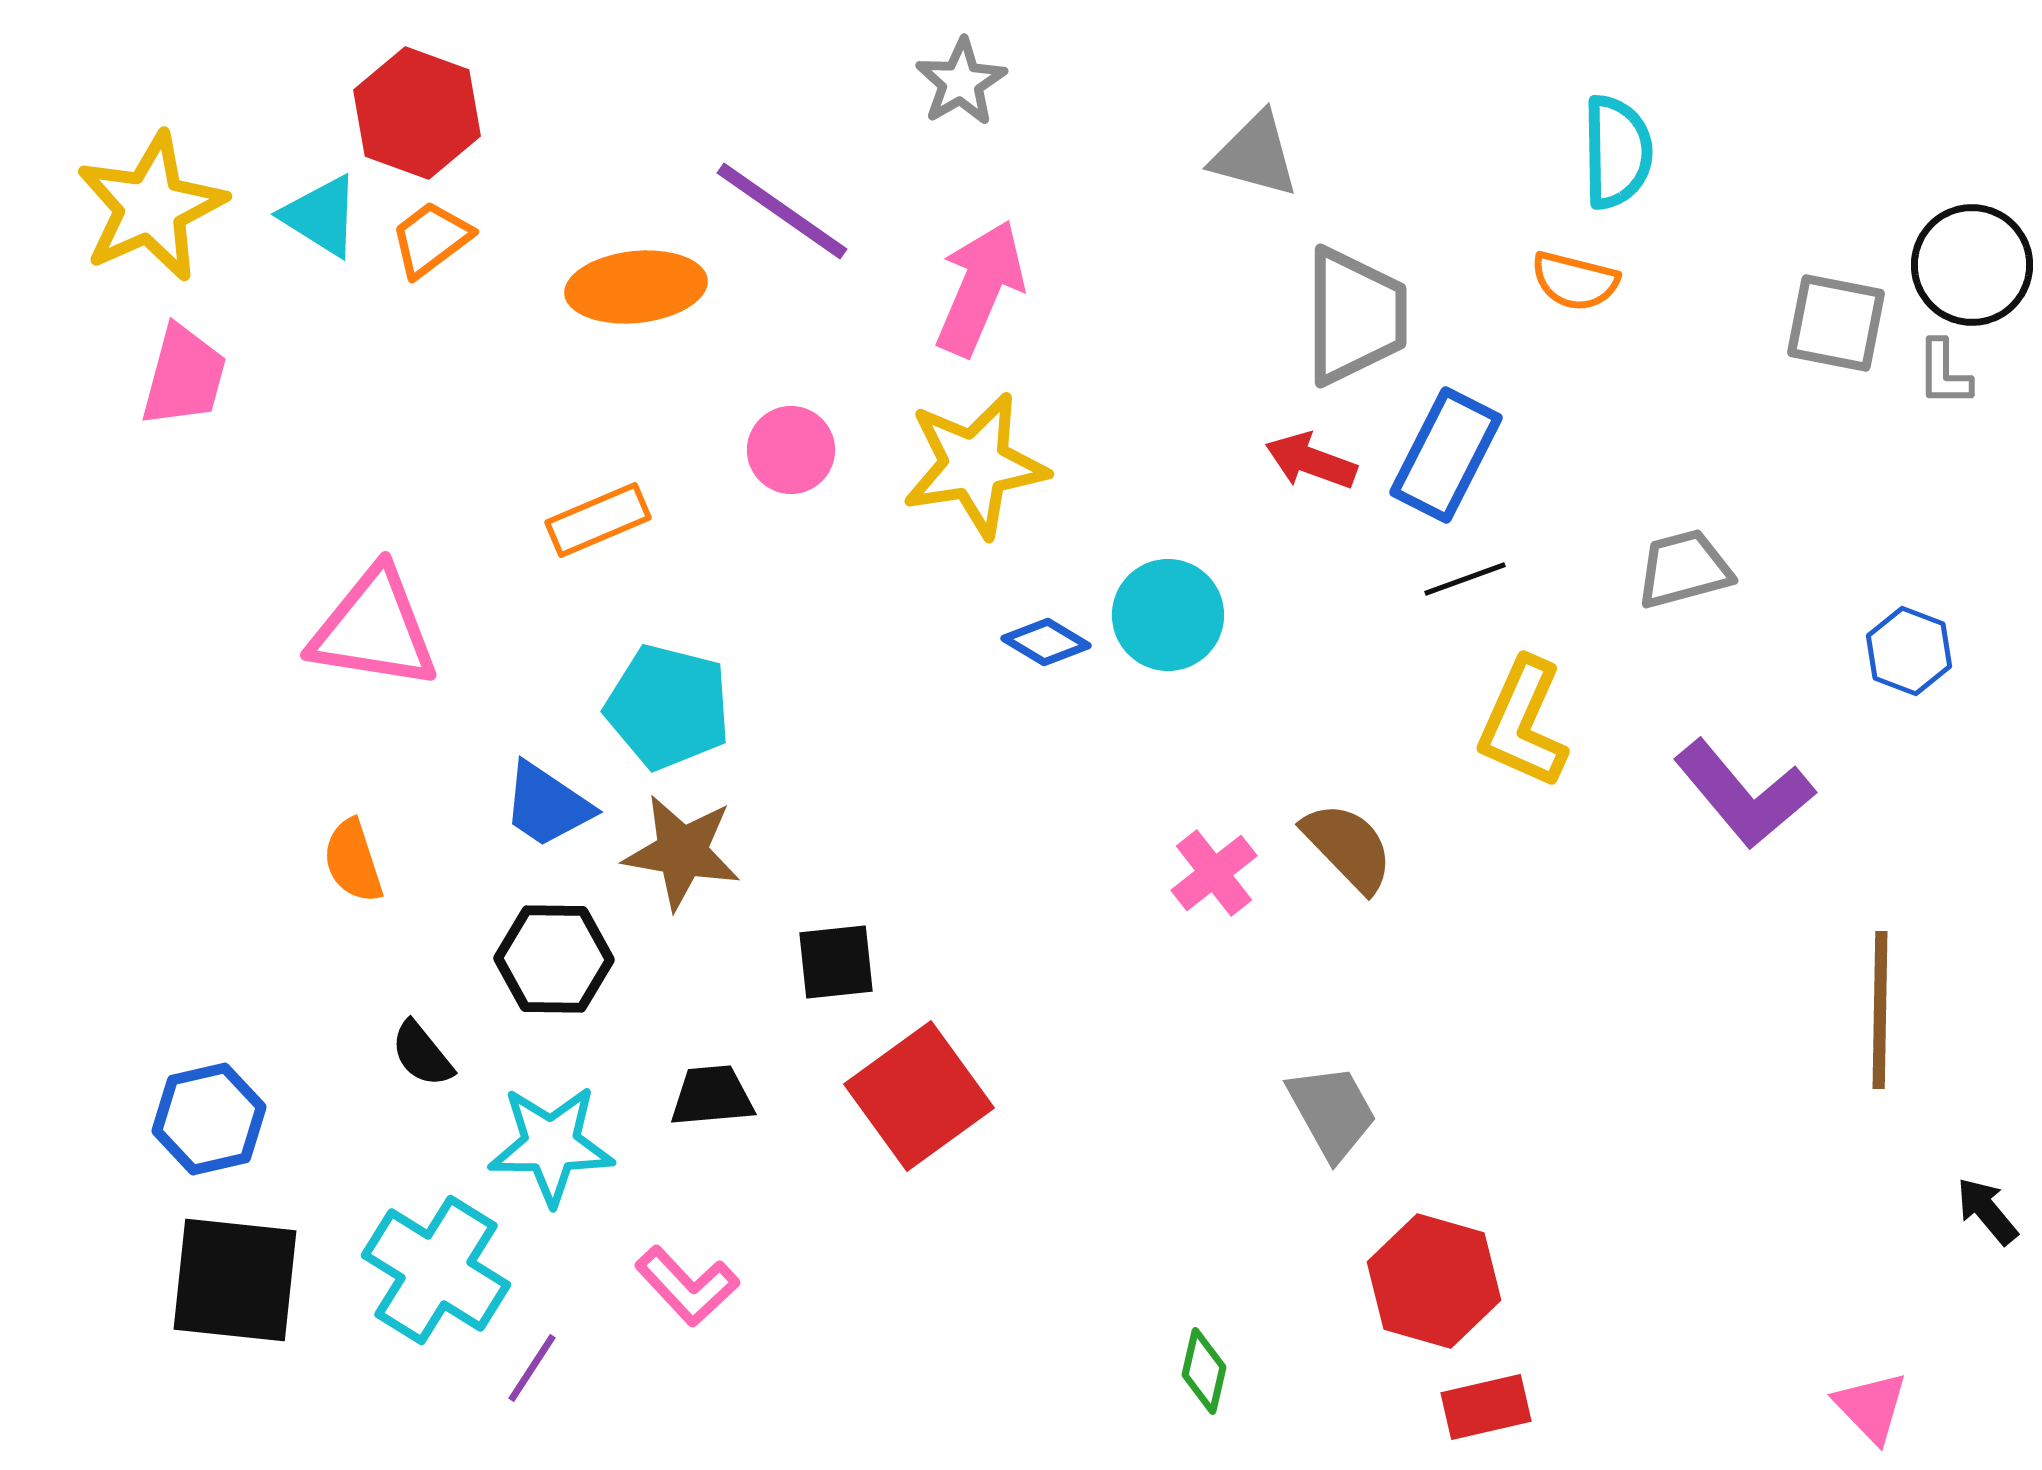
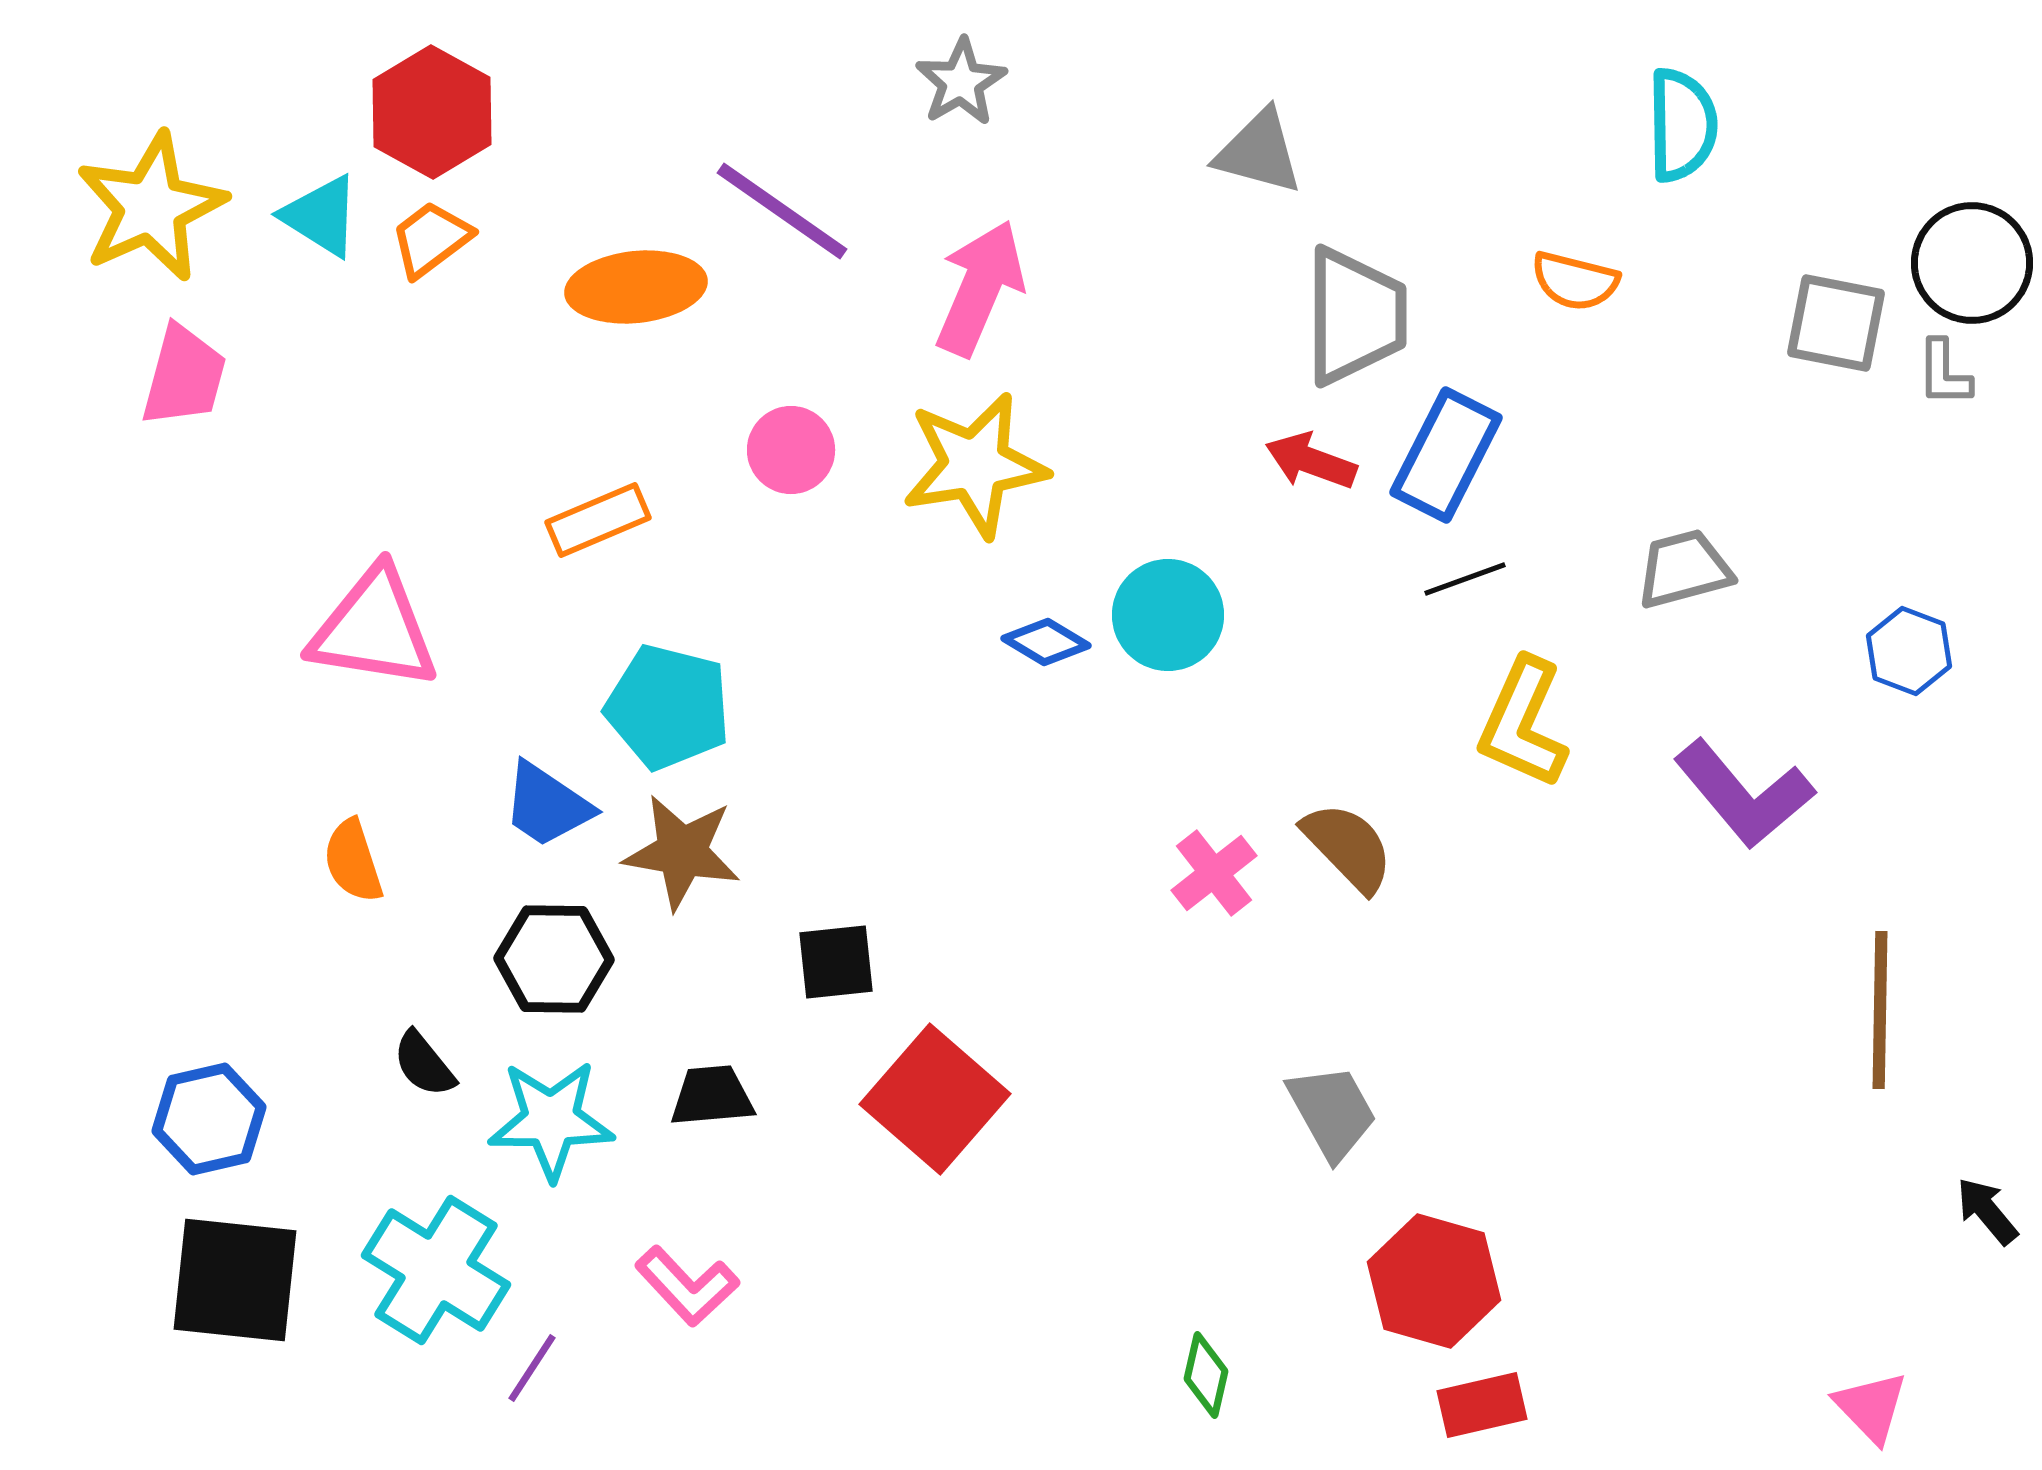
red hexagon at (417, 113): moved 15 px right, 1 px up; rotated 9 degrees clockwise
cyan semicircle at (1617, 152): moved 65 px right, 27 px up
gray triangle at (1255, 155): moved 4 px right, 3 px up
black circle at (1972, 265): moved 2 px up
black semicircle at (422, 1054): moved 2 px right, 10 px down
red square at (919, 1096): moved 16 px right, 3 px down; rotated 13 degrees counterclockwise
cyan star at (551, 1145): moved 25 px up
green diamond at (1204, 1371): moved 2 px right, 4 px down
red rectangle at (1486, 1407): moved 4 px left, 2 px up
